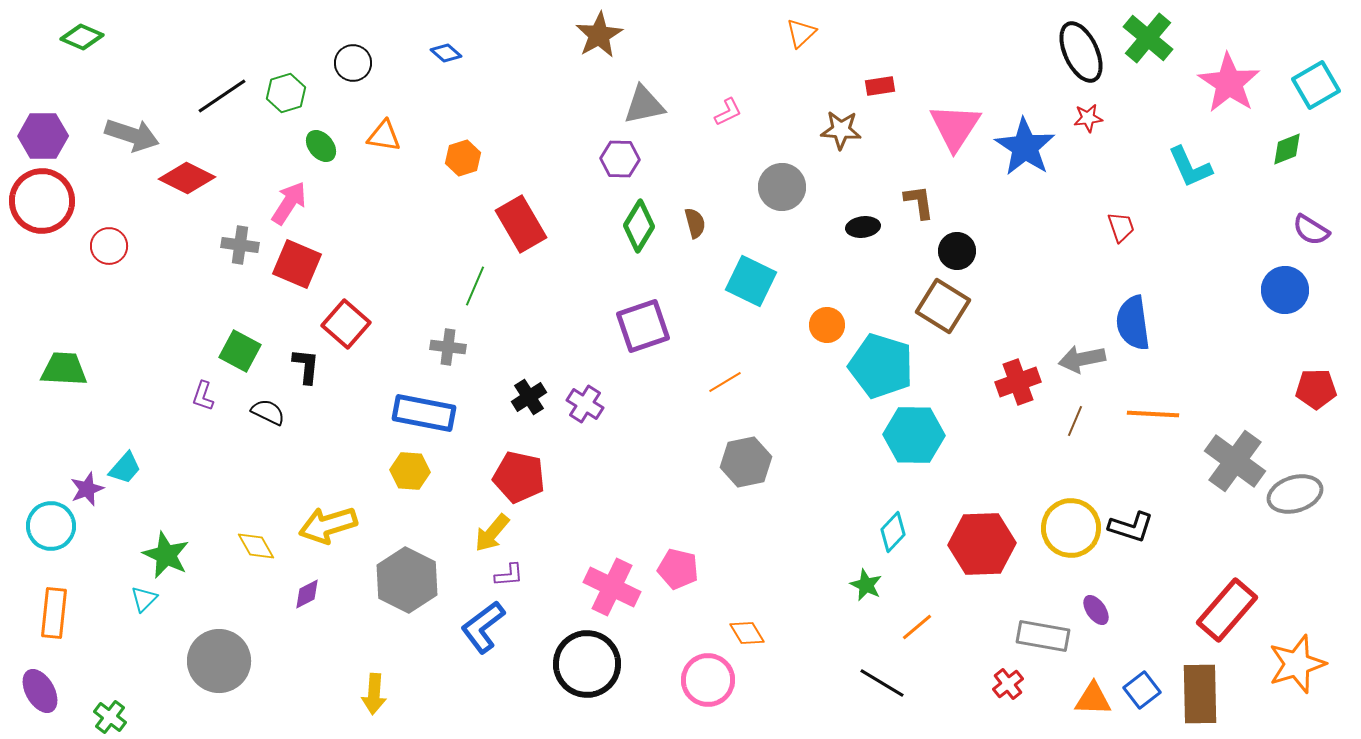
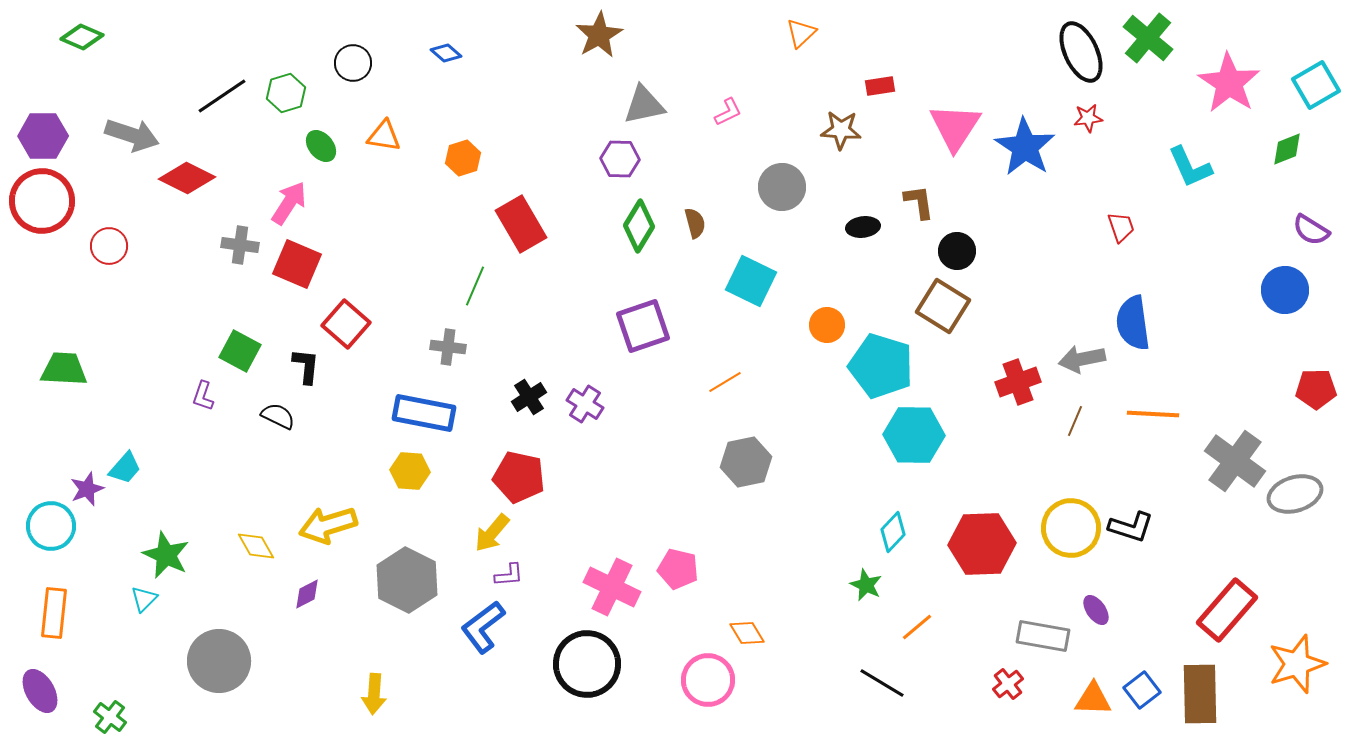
black semicircle at (268, 412): moved 10 px right, 4 px down
